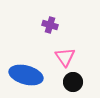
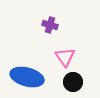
blue ellipse: moved 1 px right, 2 px down
